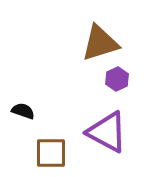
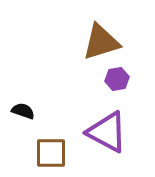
brown triangle: moved 1 px right, 1 px up
purple hexagon: rotated 15 degrees clockwise
